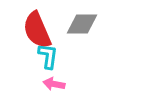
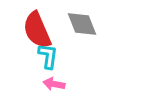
gray diamond: rotated 68 degrees clockwise
